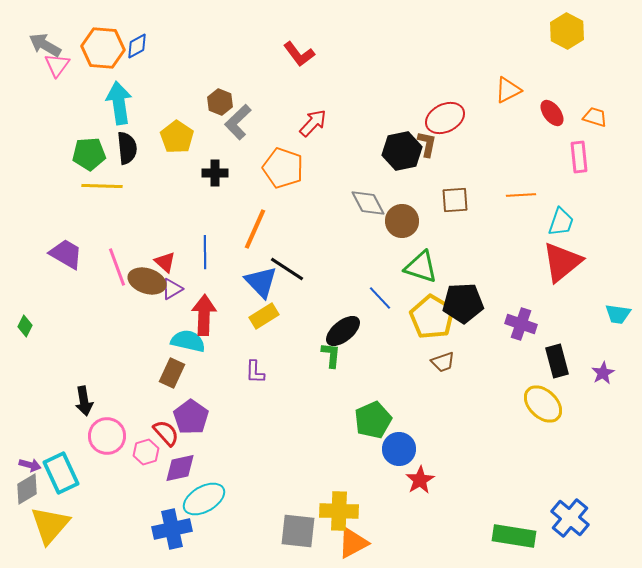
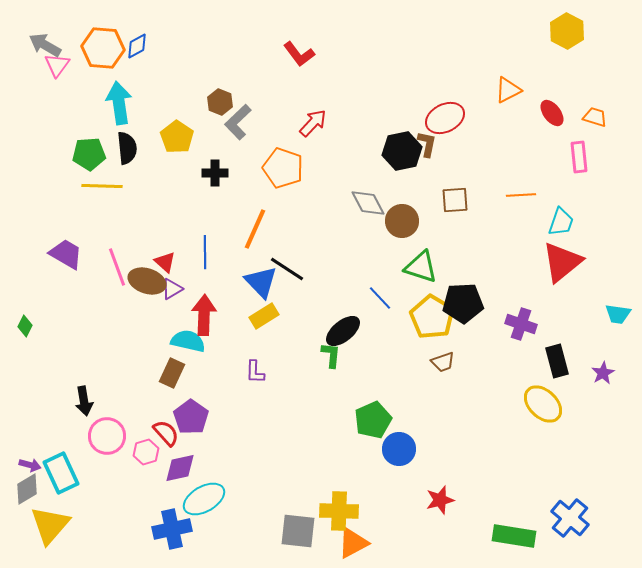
red star at (420, 480): moved 20 px right, 20 px down; rotated 16 degrees clockwise
